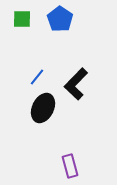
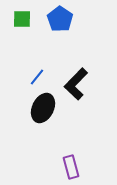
purple rectangle: moved 1 px right, 1 px down
